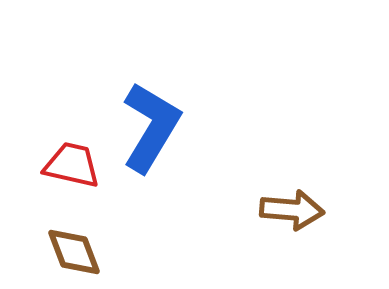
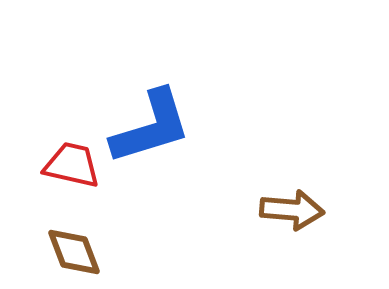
blue L-shape: rotated 42 degrees clockwise
